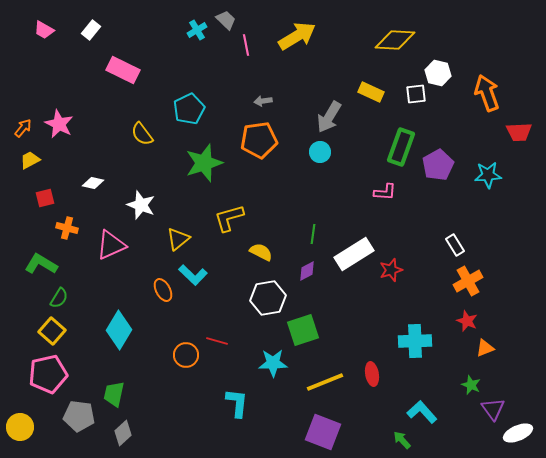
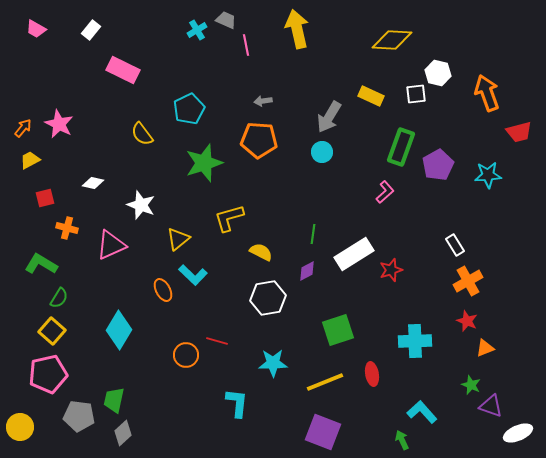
gray trapezoid at (226, 20): rotated 20 degrees counterclockwise
pink trapezoid at (44, 30): moved 8 px left, 1 px up
yellow arrow at (297, 36): moved 7 px up; rotated 72 degrees counterclockwise
yellow diamond at (395, 40): moved 3 px left
yellow rectangle at (371, 92): moved 4 px down
red trapezoid at (519, 132): rotated 12 degrees counterclockwise
orange pentagon at (259, 140): rotated 12 degrees clockwise
cyan circle at (320, 152): moved 2 px right
pink L-shape at (385, 192): rotated 45 degrees counterclockwise
green square at (303, 330): moved 35 px right
green trapezoid at (114, 394): moved 6 px down
purple triangle at (493, 409): moved 2 px left, 3 px up; rotated 35 degrees counterclockwise
green arrow at (402, 440): rotated 18 degrees clockwise
